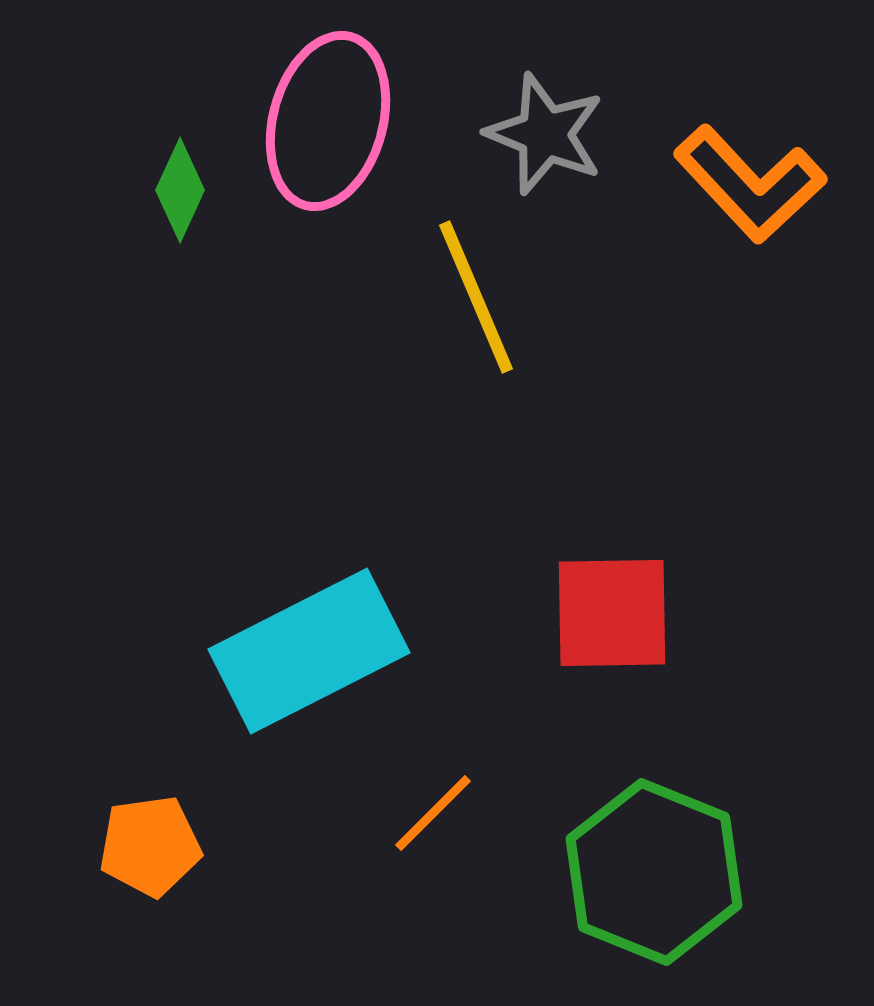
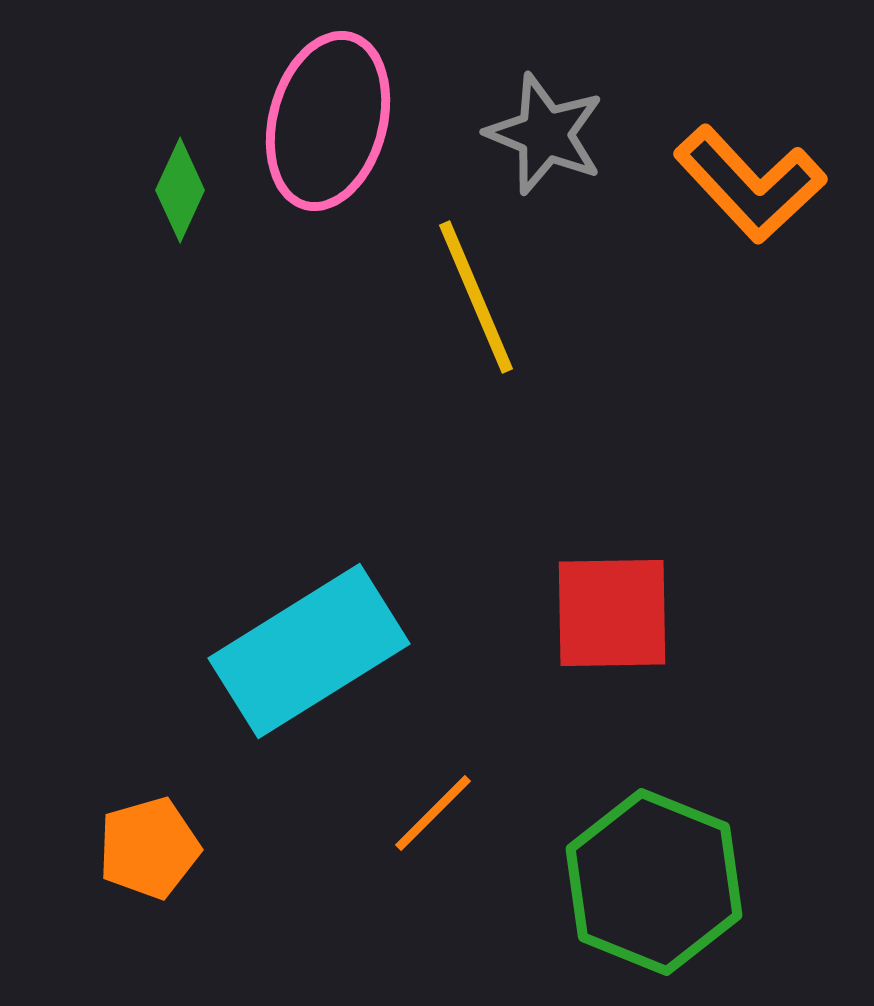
cyan rectangle: rotated 5 degrees counterclockwise
orange pentagon: moved 1 px left, 2 px down; rotated 8 degrees counterclockwise
green hexagon: moved 10 px down
